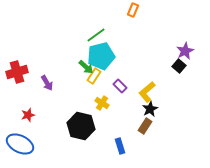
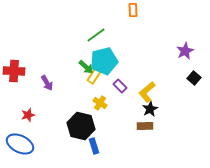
orange rectangle: rotated 24 degrees counterclockwise
cyan pentagon: moved 3 px right, 5 px down
black square: moved 15 px right, 12 px down
red cross: moved 3 px left, 1 px up; rotated 20 degrees clockwise
yellow cross: moved 2 px left
brown rectangle: rotated 56 degrees clockwise
blue rectangle: moved 26 px left
